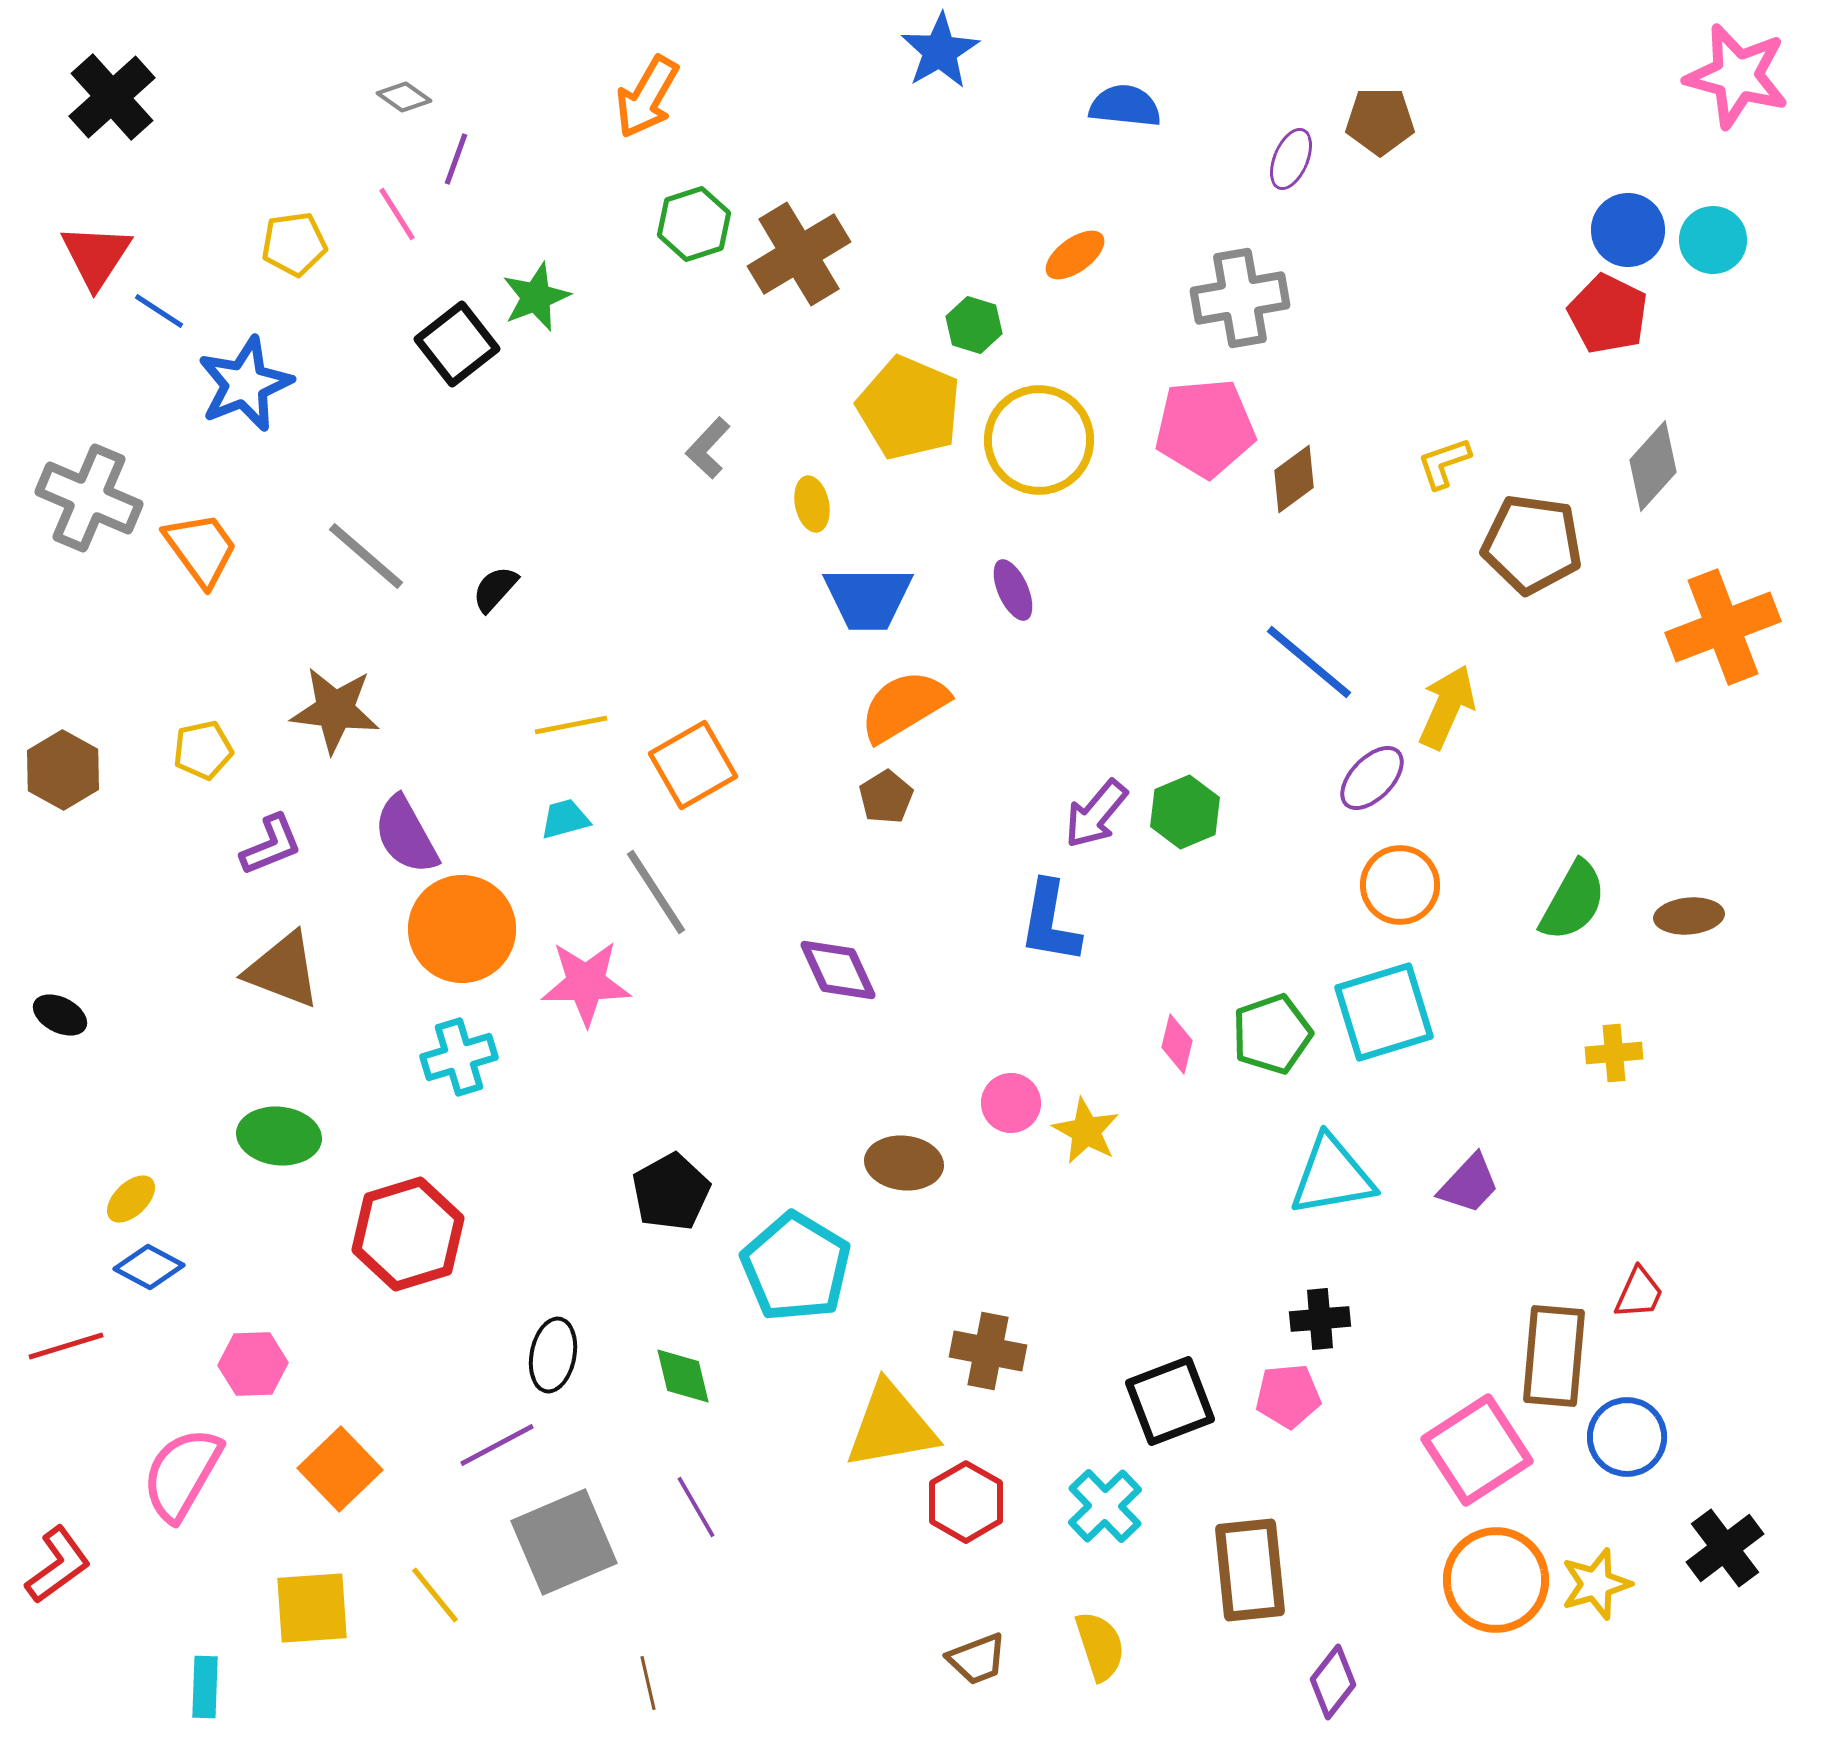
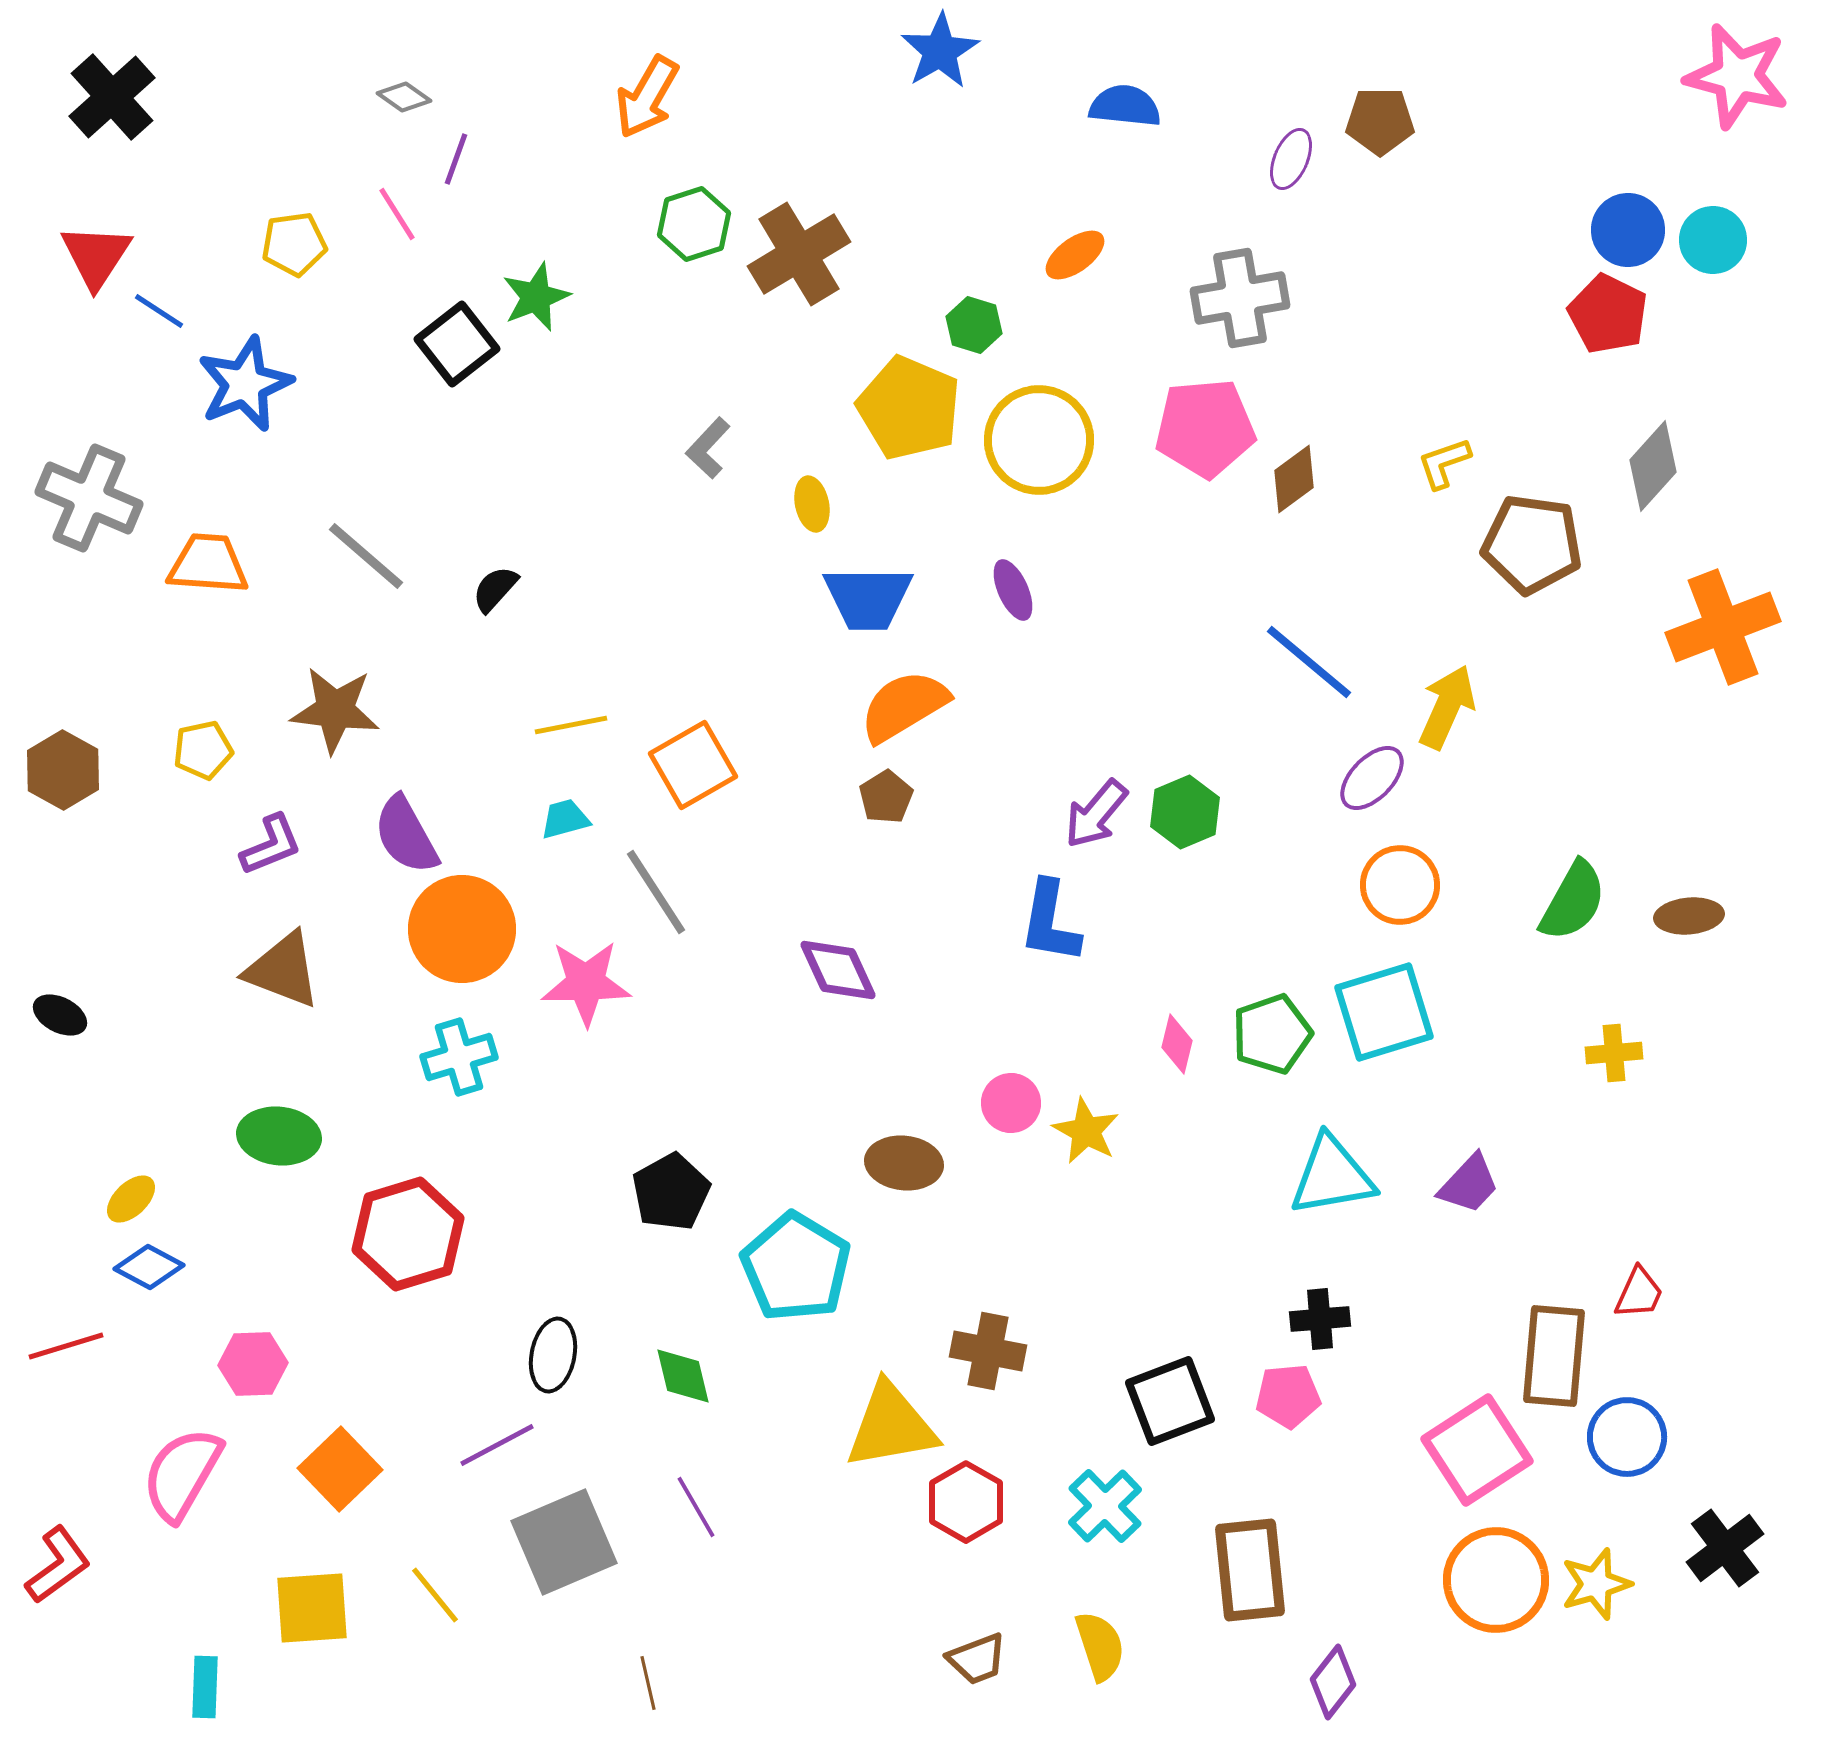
orange trapezoid at (201, 549): moved 7 px right, 15 px down; rotated 50 degrees counterclockwise
